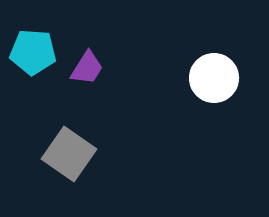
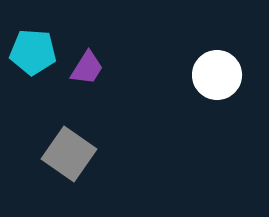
white circle: moved 3 px right, 3 px up
